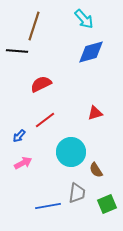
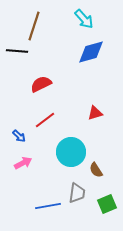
blue arrow: rotated 88 degrees counterclockwise
